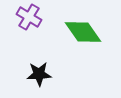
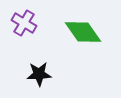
purple cross: moved 5 px left, 6 px down
